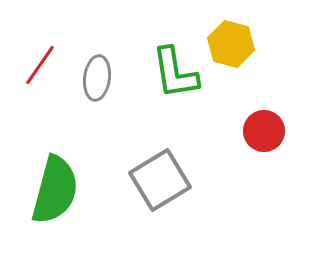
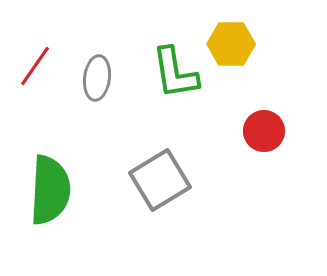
yellow hexagon: rotated 15 degrees counterclockwise
red line: moved 5 px left, 1 px down
green semicircle: moved 5 px left; rotated 12 degrees counterclockwise
